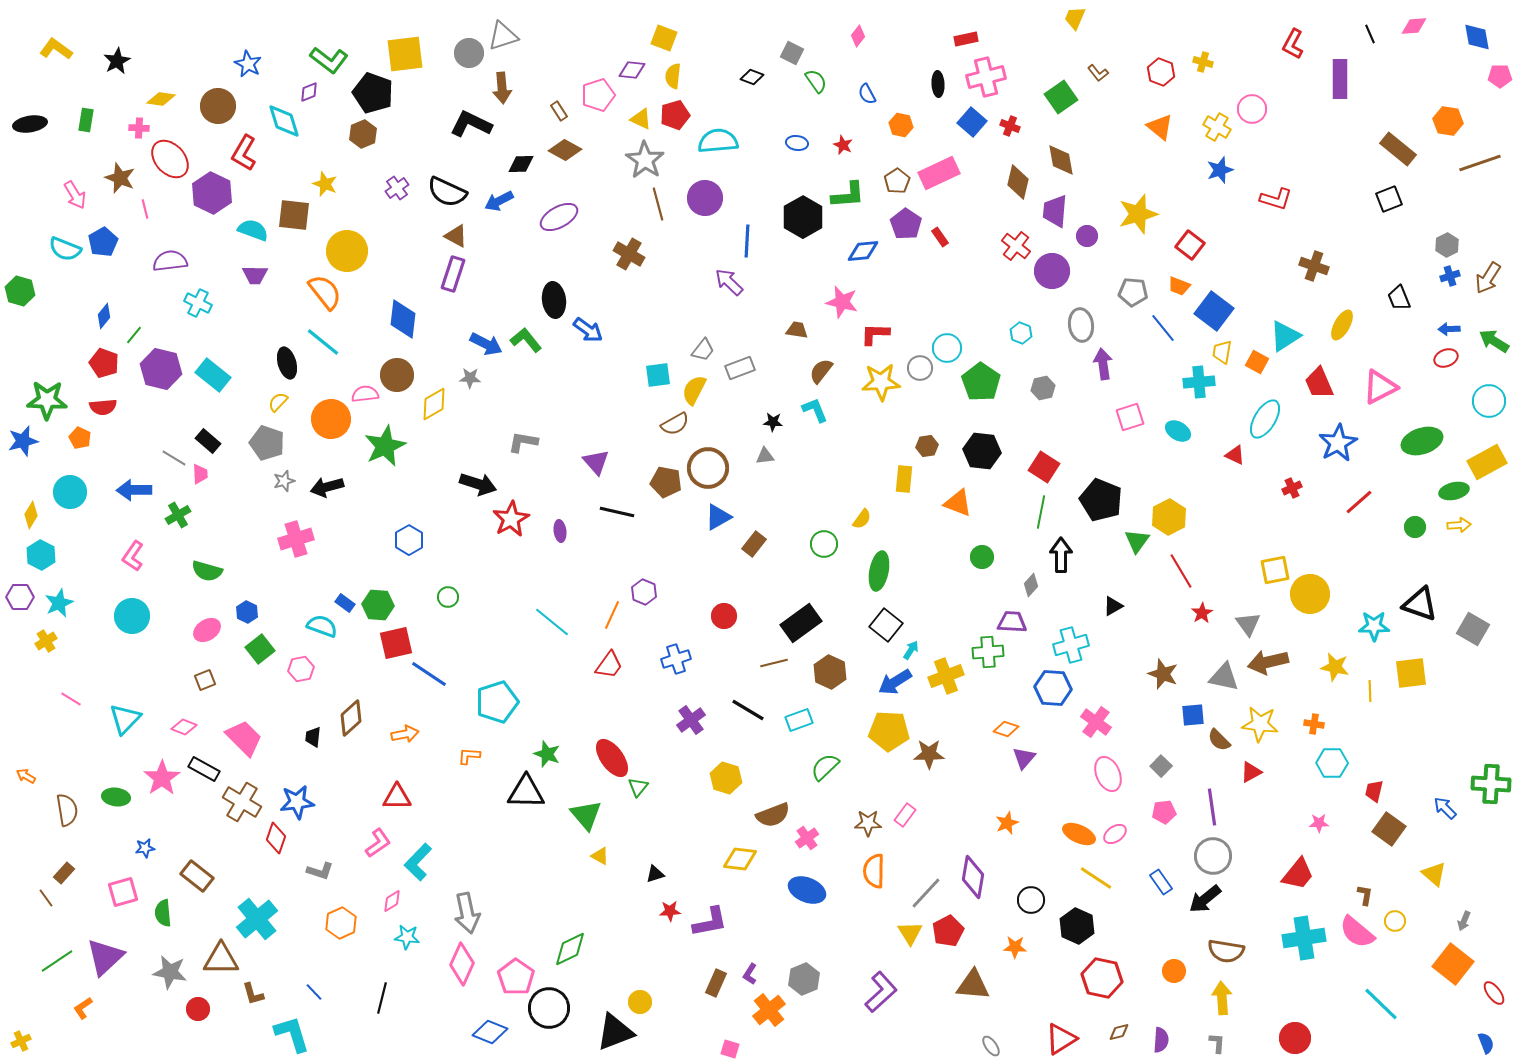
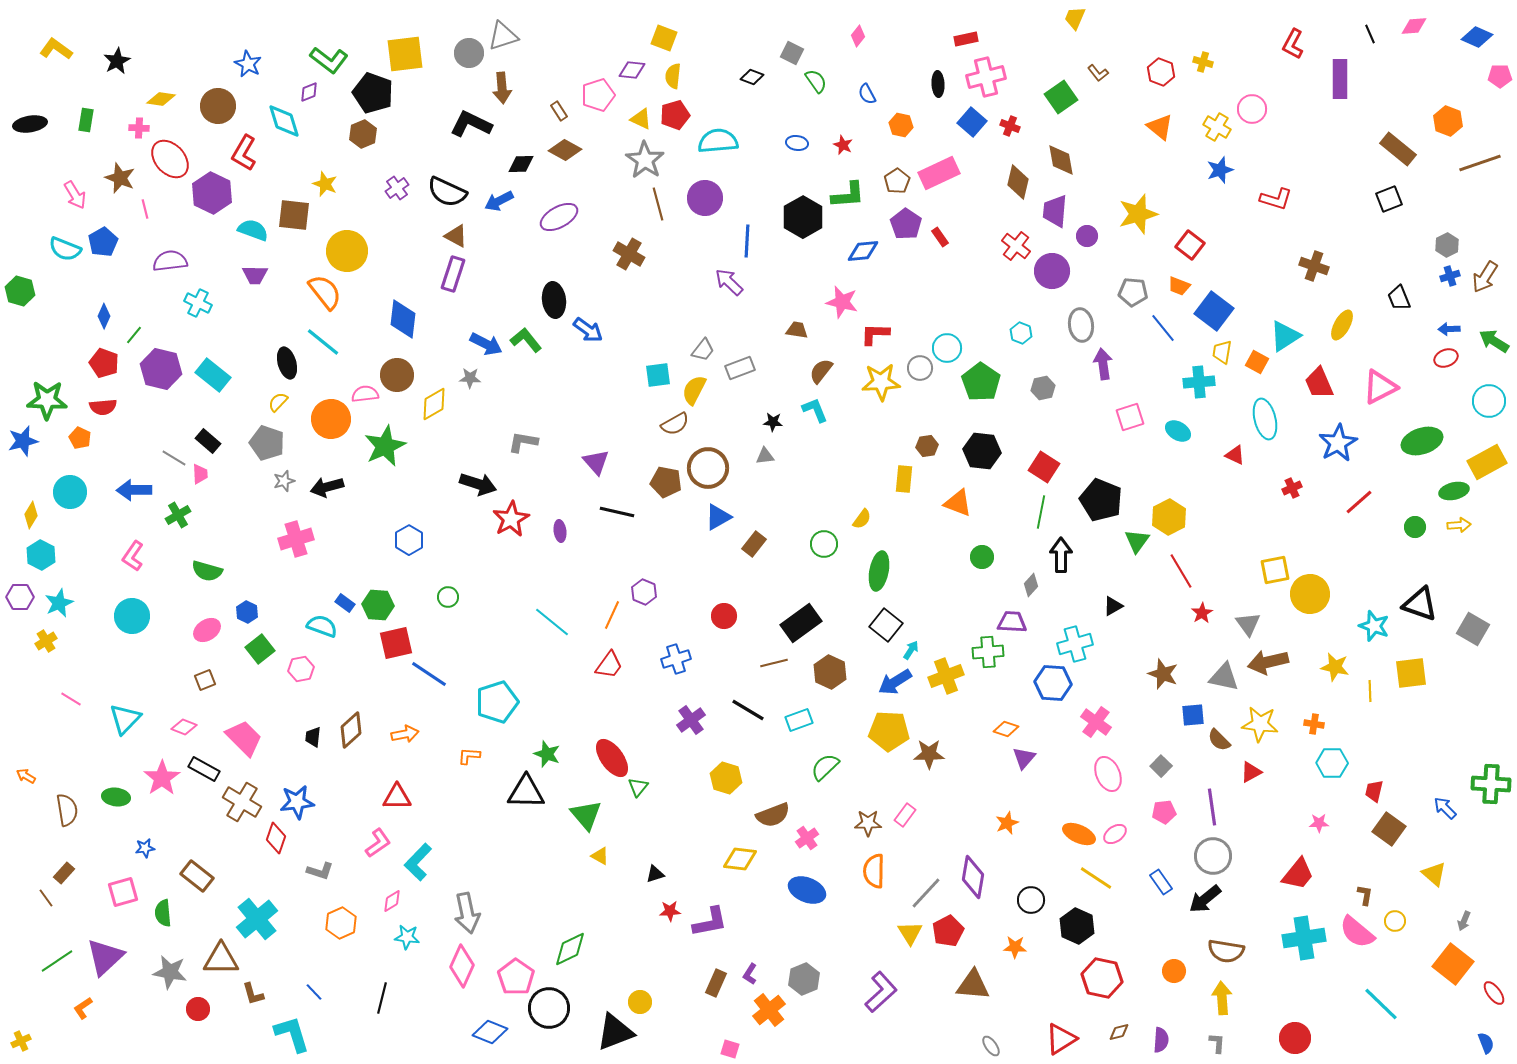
blue diamond at (1477, 37): rotated 56 degrees counterclockwise
orange hexagon at (1448, 121): rotated 12 degrees clockwise
brown arrow at (1488, 278): moved 3 px left, 1 px up
blue diamond at (104, 316): rotated 15 degrees counterclockwise
cyan ellipse at (1265, 419): rotated 45 degrees counterclockwise
cyan star at (1374, 626): rotated 20 degrees clockwise
cyan cross at (1071, 645): moved 4 px right, 1 px up
blue hexagon at (1053, 688): moved 5 px up
brown diamond at (351, 718): moved 12 px down
pink diamond at (462, 964): moved 2 px down
